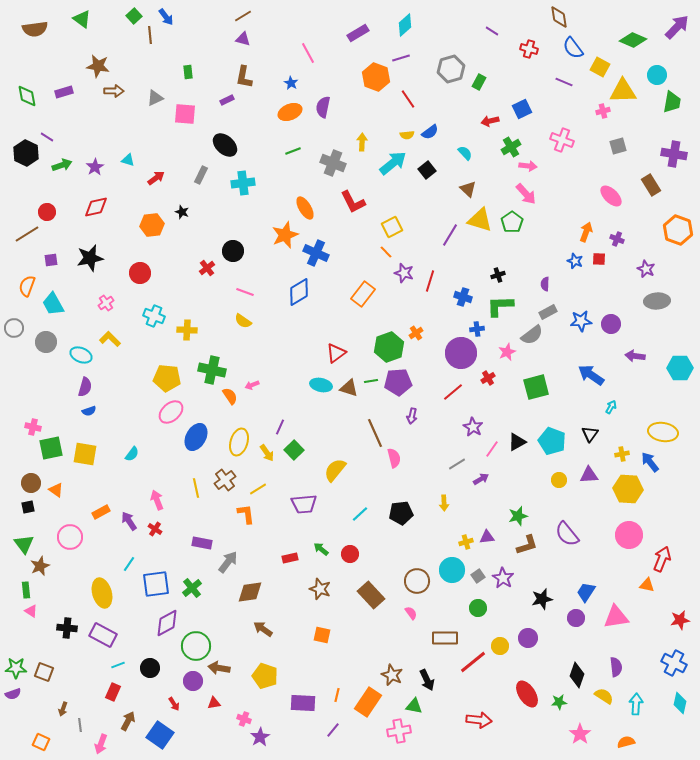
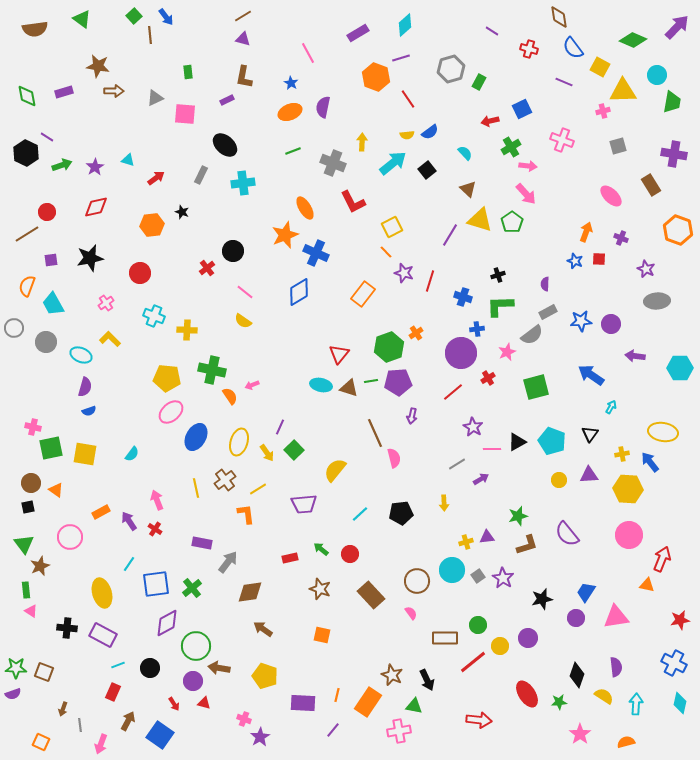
purple cross at (617, 239): moved 4 px right, 1 px up
pink line at (245, 292): rotated 18 degrees clockwise
red triangle at (336, 353): moved 3 px right, 1 px down; rotated 15 degrees counterclockwise
pink line at (492, 449): rotated 54 degrees clockwise
green circle at (478, 608): moved 17 px down
red triangle at (214, 703): moved 10 px left; rotated 24 degrees clockwise
